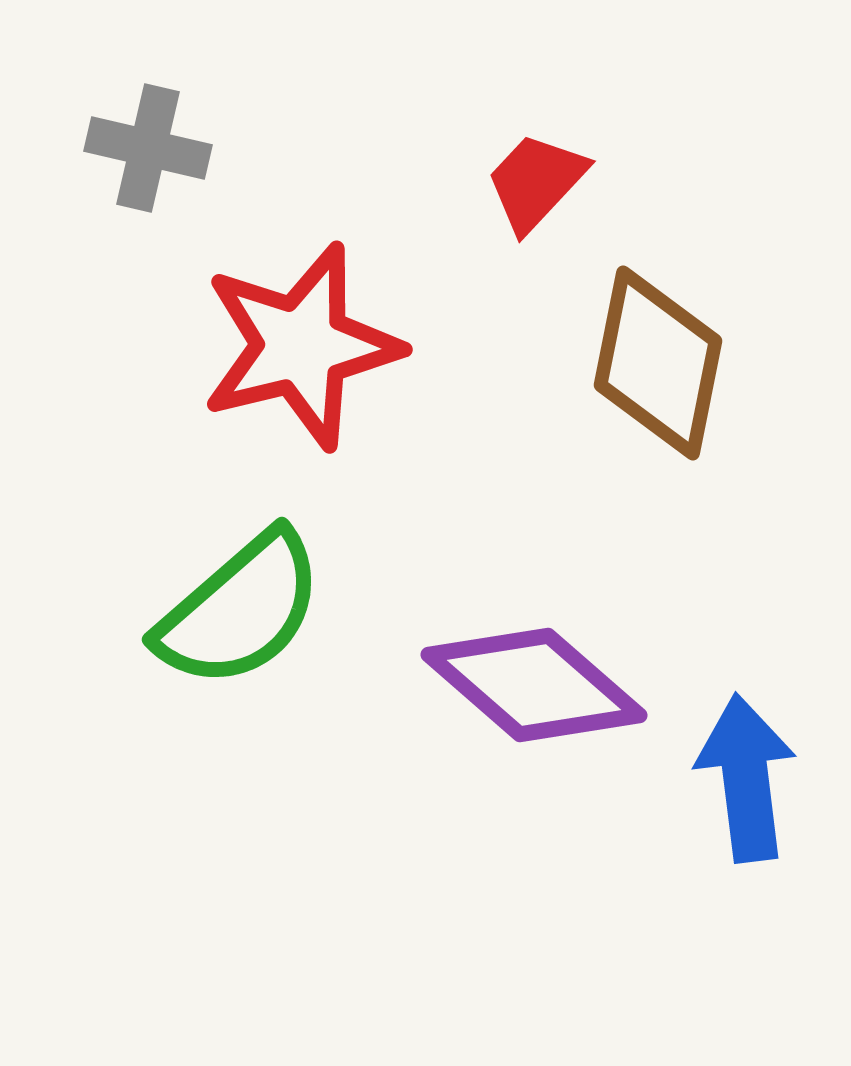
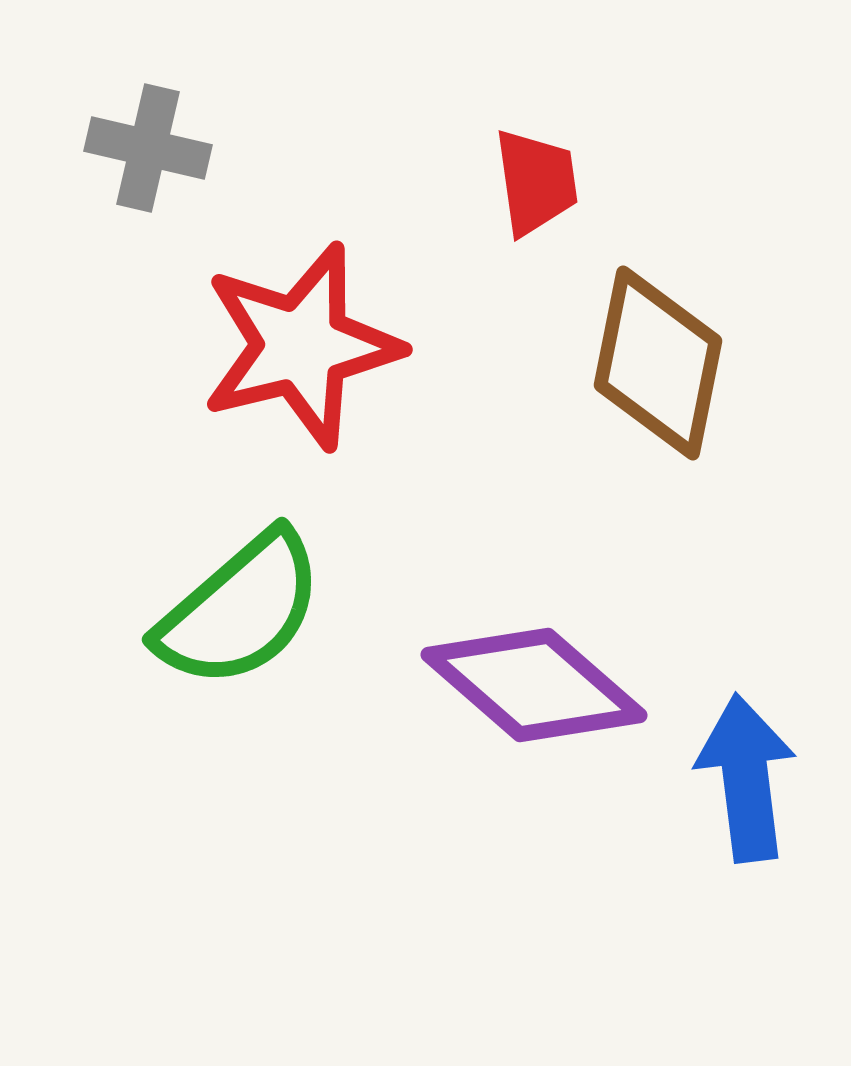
red trapezoid: rotated 129 degrees clockwise
